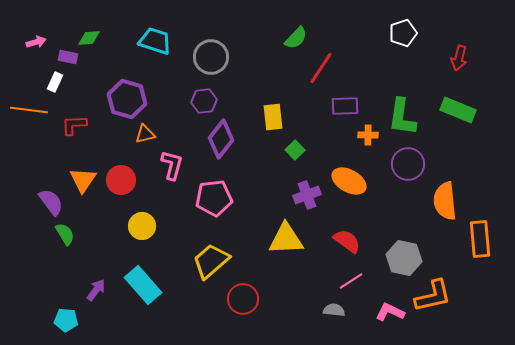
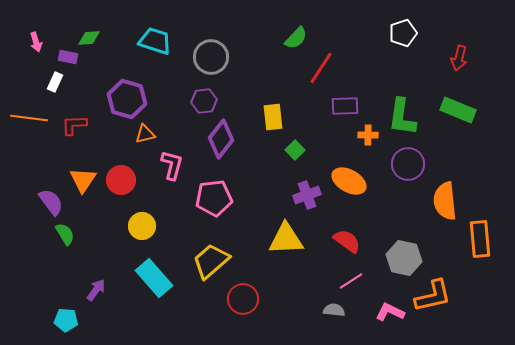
pink arrow at (36, 42): rotated 90 degrees clockwise
orange line at (29, 110): moved 8 px down
cyan rectangle at (143, 285): moved 11 px right, 7 px up
